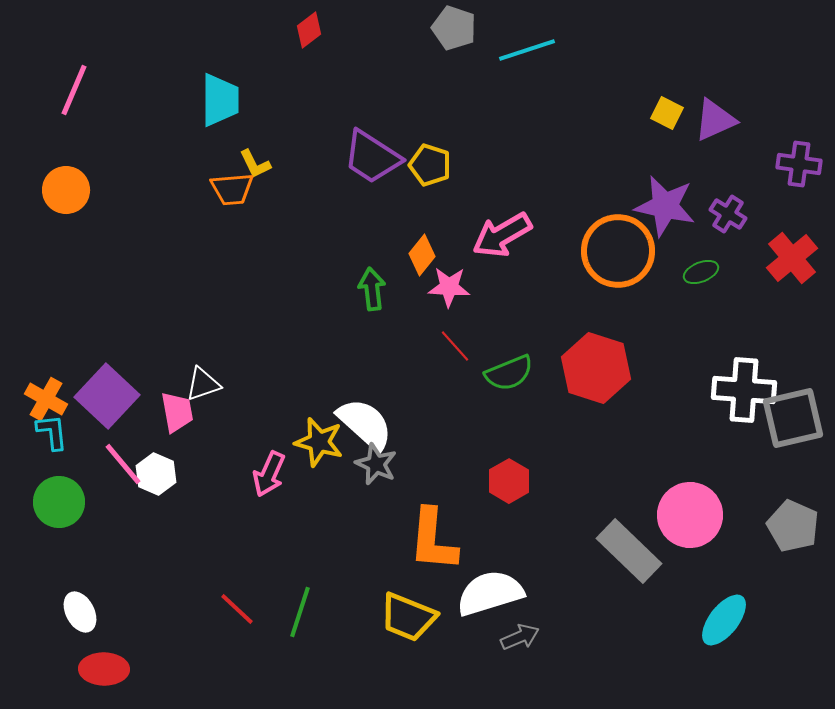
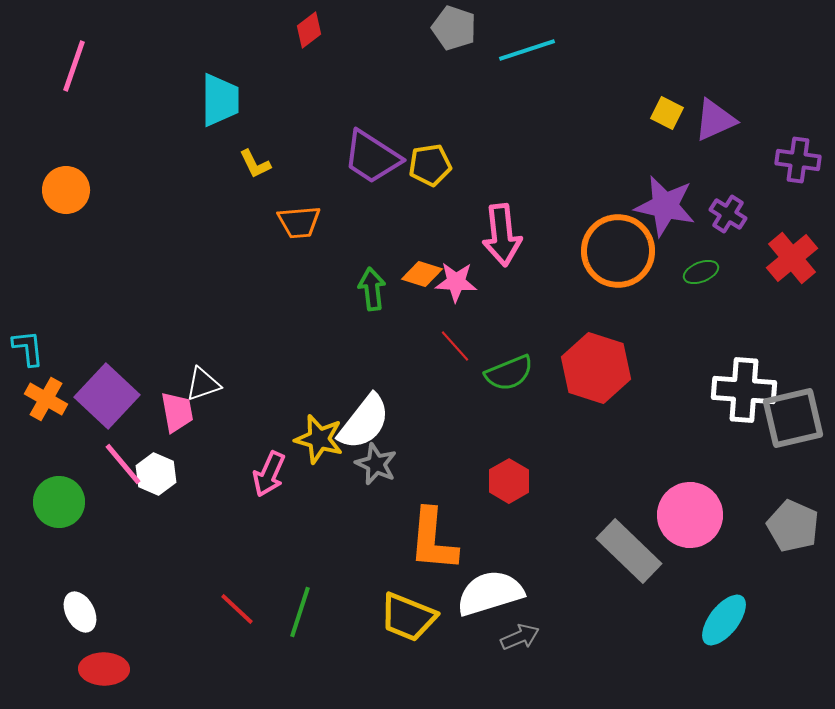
pink line at (74, 90): moved 24 px up; rotated 4 degrees counterclockwise
purple cross at (799, 164): moved 1 px left, 4 px up
yellow pentagon at (430, 165): rotated 27 degrees counterclockwise
orange trapezoid at (232, 189): moved 67 px right, 33 px down
pink arrow at (502, 235): rotated 66 degrees counterclockwise
orange diamond at (422, 255): moved 19 px down; rotated 69 degrees clockwise
pink star at (449, 287): moved 7 px right, 5 px up
white semicircle at (365, 424): moved 1 px left, 2 px up; rotated 86 degrees clockwise
cyan L-shape at (52, 432): moved 24 px left, 84 px up
yellow star at (319, 442): moved 3 px up
